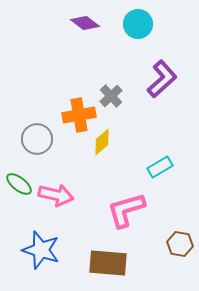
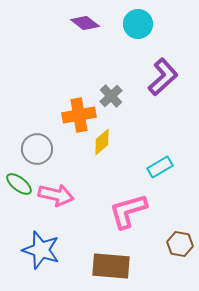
purple L-shape: moved 1 px right, 2 px up
gray circle: moved 10 px down
pink L-shape: moved 2 px right, 1 px down
brown rectangle: moved 3 px right, 3 px down
